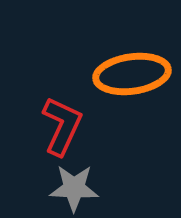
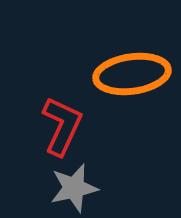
gray star: rotated 15 degrees counterclockwise
